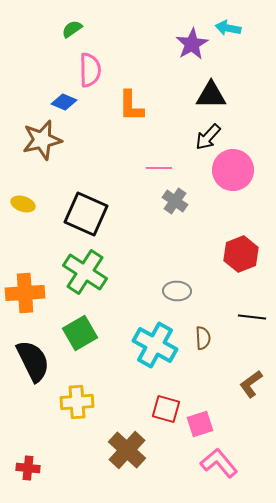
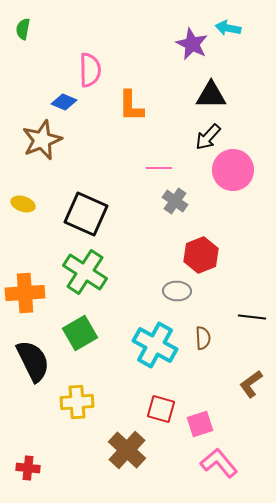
green semicircle: moved 49 px left; rotated 45 degrees counterclockwise
purple star: rotated 16 degrees counterclockwise
brown star: rotated 9 degrees counterclockwise
red hexagon: moved 40 px left, 1 px down
red square: moved 5 px left
